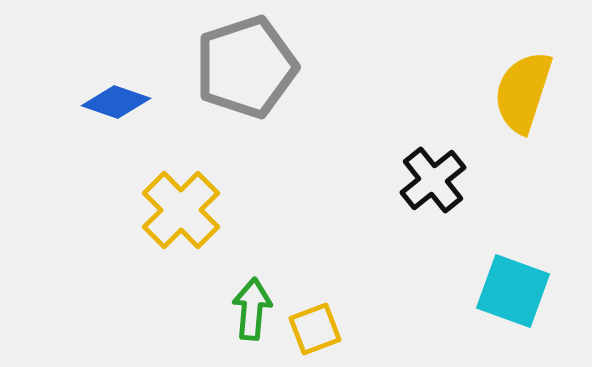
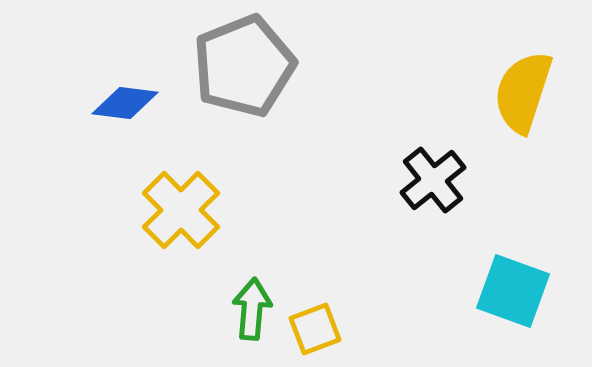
gray pentagon: moved 2 px left, 1 px up; rotated 4 degrees counterclockwise
blue diamond: moved 9 px right, 1 px down; rotated 12 degrees counterclockwise
